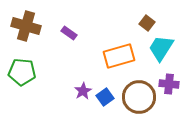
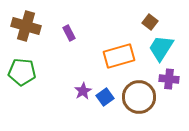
brown square: moved 3 px right, 1 px up
purple rectangle: rotated 28 degrees clockwise
purple cross: moved 5 px up
